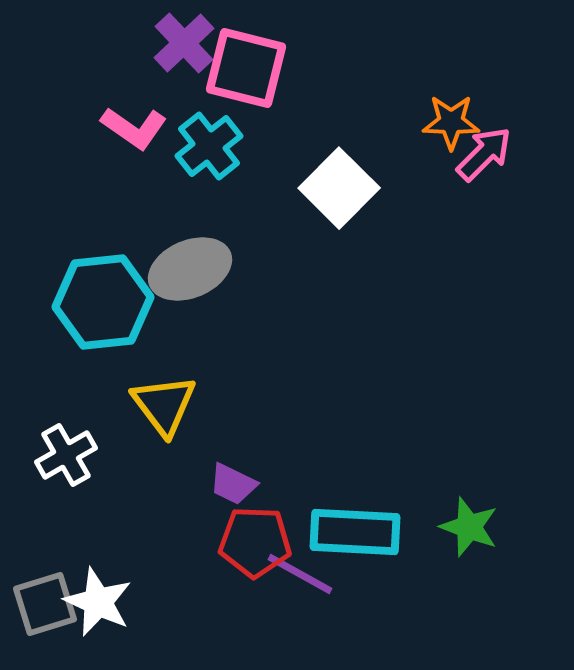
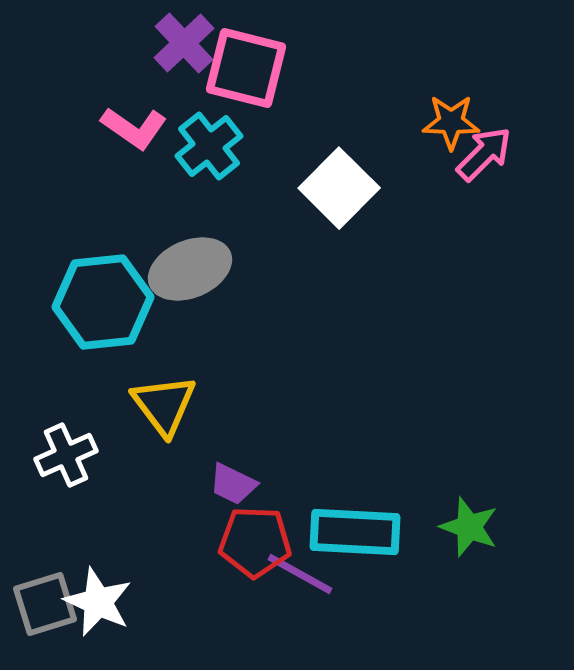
white cross: rotated 6 degrees clockwise
